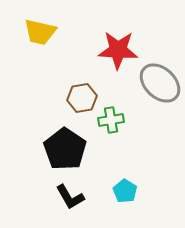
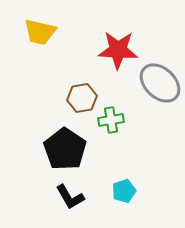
cyan pentagon: moved 1 px left; rotated 20 degrees clockwise
